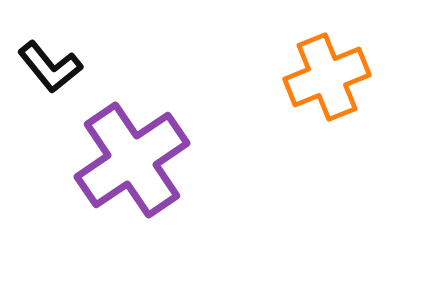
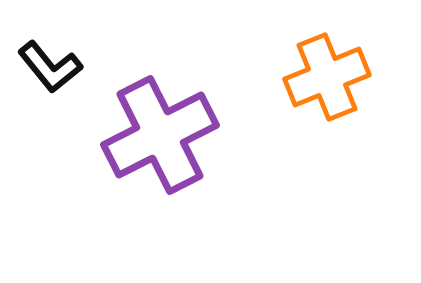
purple cross: moved 28 px right, 25 px up; rotated 7 degrees clockwise
